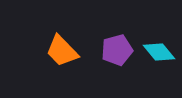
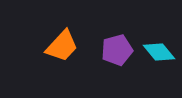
orange trapezoid: moved 5 px up; rotated 93 degrees counterclockwise
